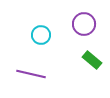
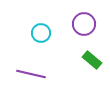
cyan circle: moved 2 px up
